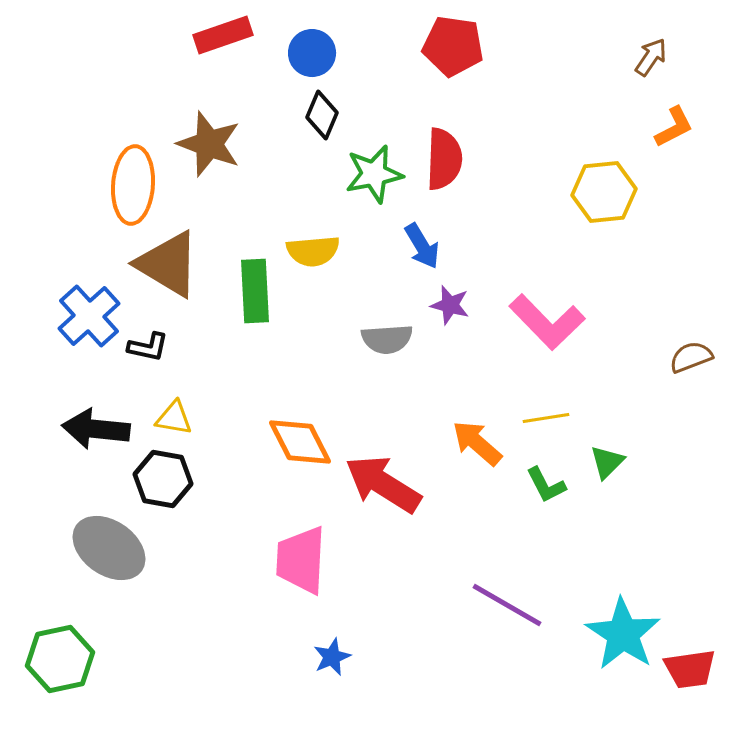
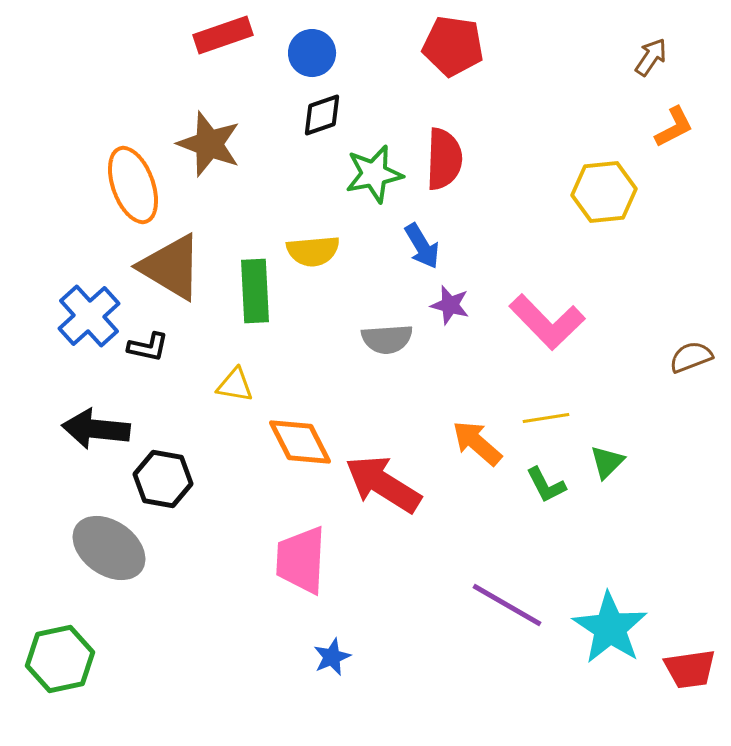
black diamond: rotated 48 degrees clockwise
orange ellipse: rotated 24 degrees counterclockwise
brown triangle: moved 3 px right, 3 px down
yellow triangle: moved 61 px right, 33 px up
cyan star: moved 13 px left, 6 px up
